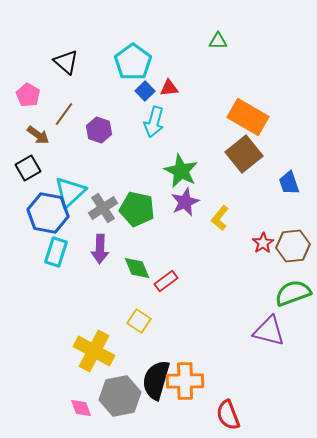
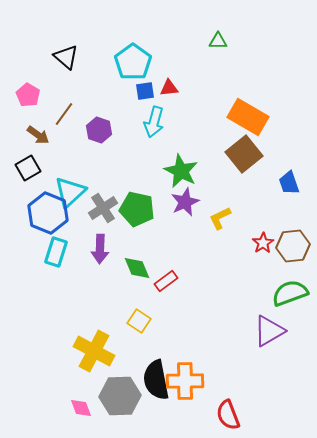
black triangle: moved 5 px up
blue square: rotated 36 degrees clockwise
blue hexagon: rotated 12 degrees clockwise
yellow L-shape: rotated 25 degrees clockwise
green semicircle: moved 3 px left
purple triangle: rotated 44 degrees counterclockwise
black semicircle: rotated 27 degrees counterclockwise
gray hexagon: rotated 9 degrees clockwise
